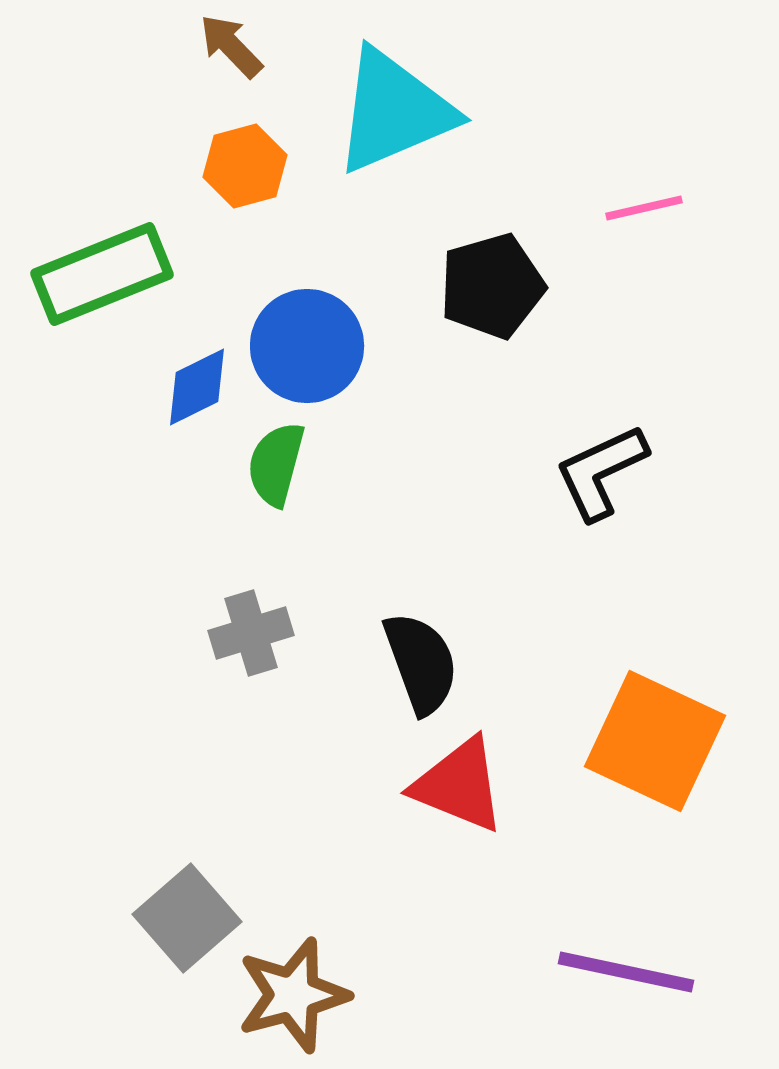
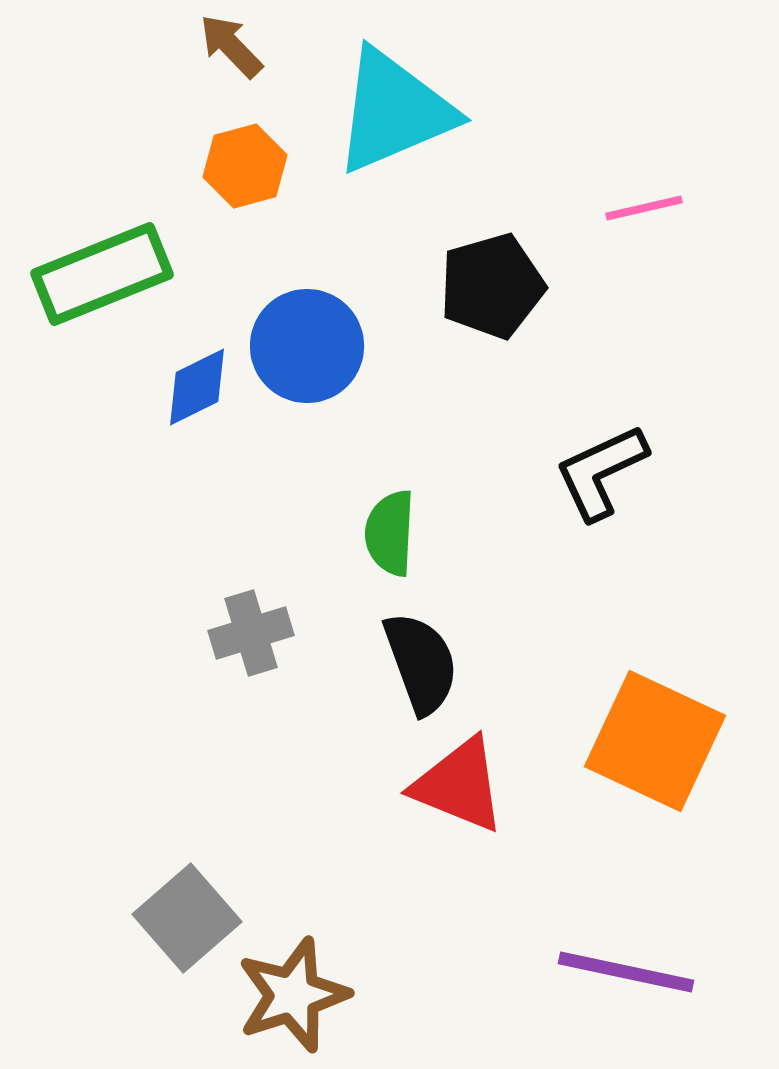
green semicircle: moved 114 px right, 69 px down; rotated 12 degrees counterclockwise
brown star: rotated 3 degrees counterclockwise
